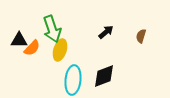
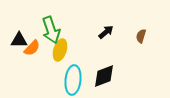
green arrow: moved 1 px left, 1 px down
